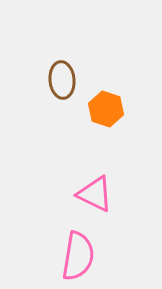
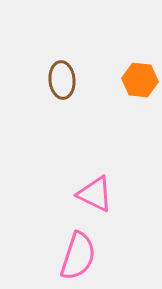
orange hexagon: moved 34 px right, 29 px up; rotated 12 degrees counterclockwise
pink semicircle: rotated 9 degrees clockwise
